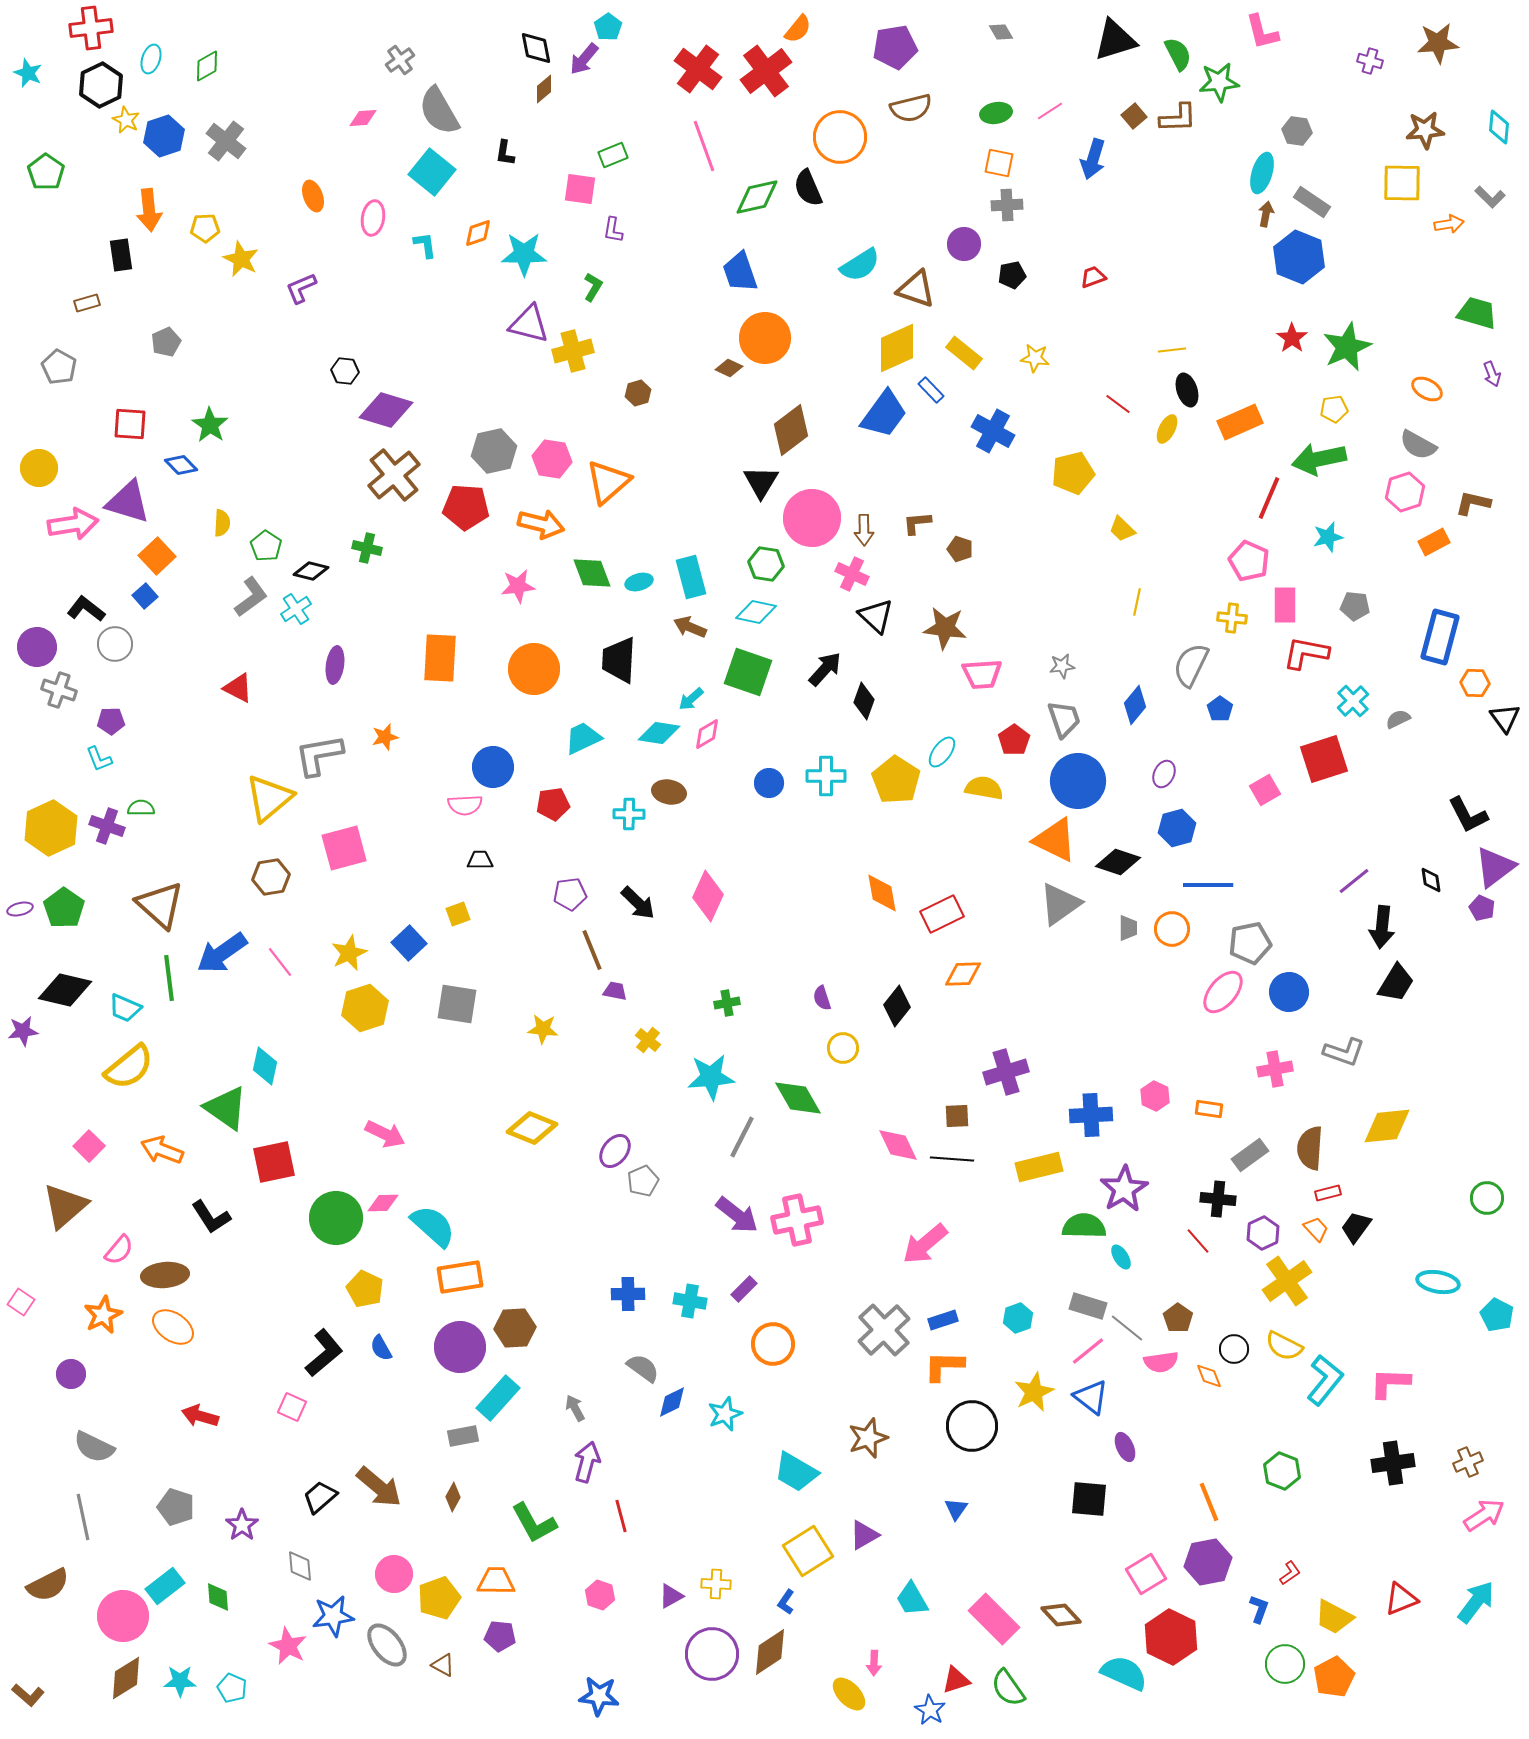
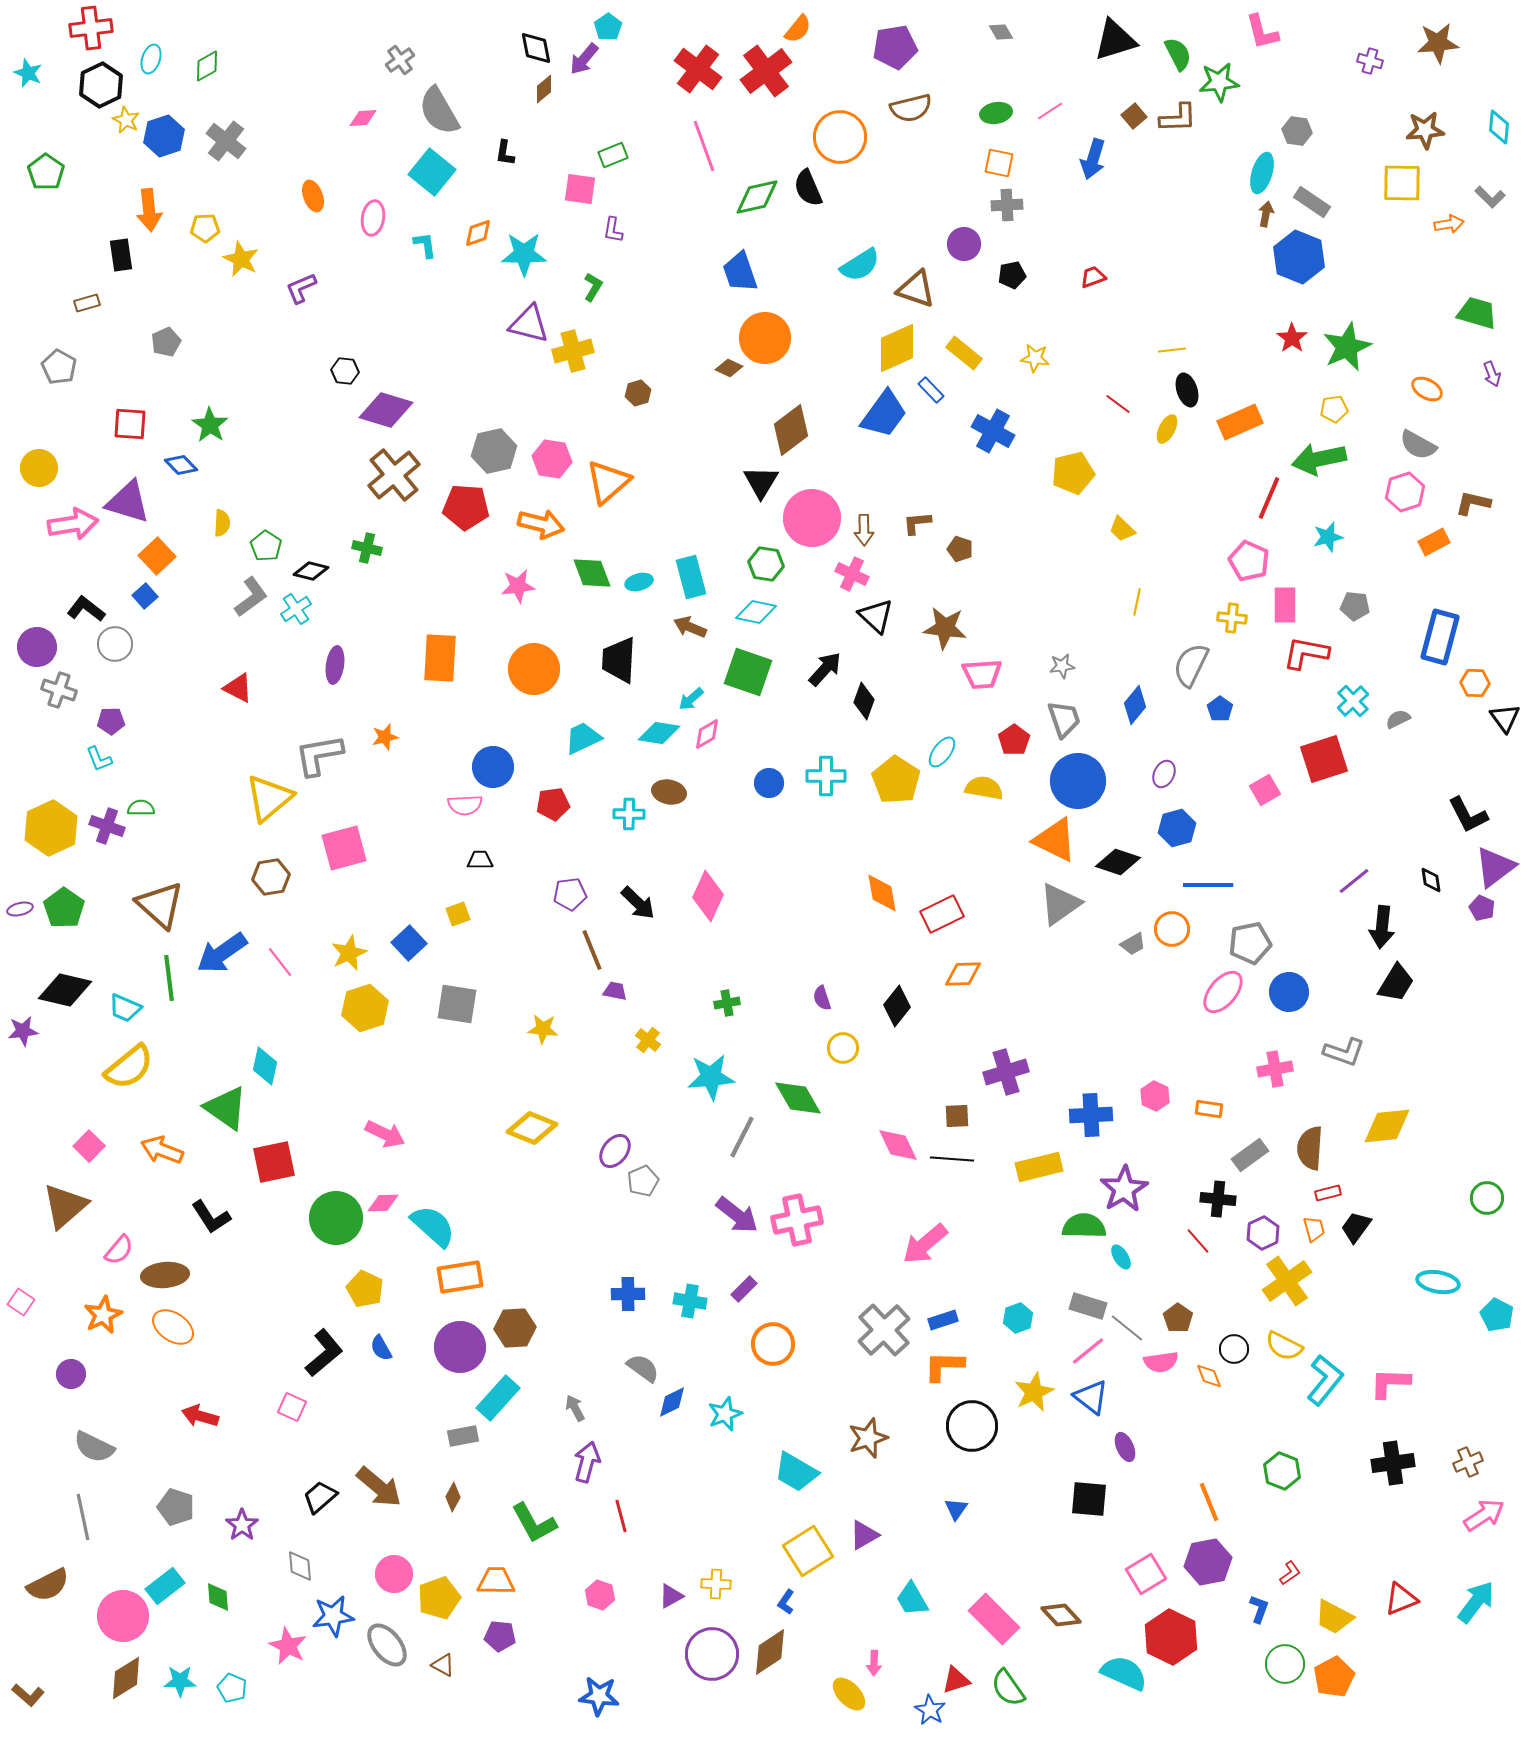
gray trapezoid at (1128, 928): moved 5 px right, 16 px down; rotated 60 degrees clockwise
orange trapezoid at (1316, 1229): moved 2 px left; rotated 28 degrees clockwise
